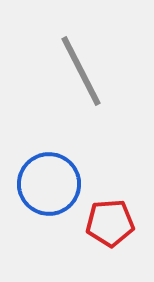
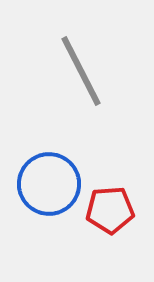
red pentagon: moved 13 px up
